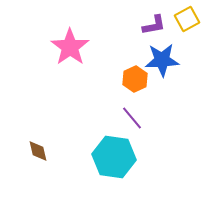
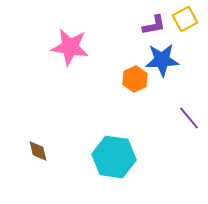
yellow square: moved 2 px left
pink star: rotated 27 degrees counterclockwise
purple line: moved 57 px right
